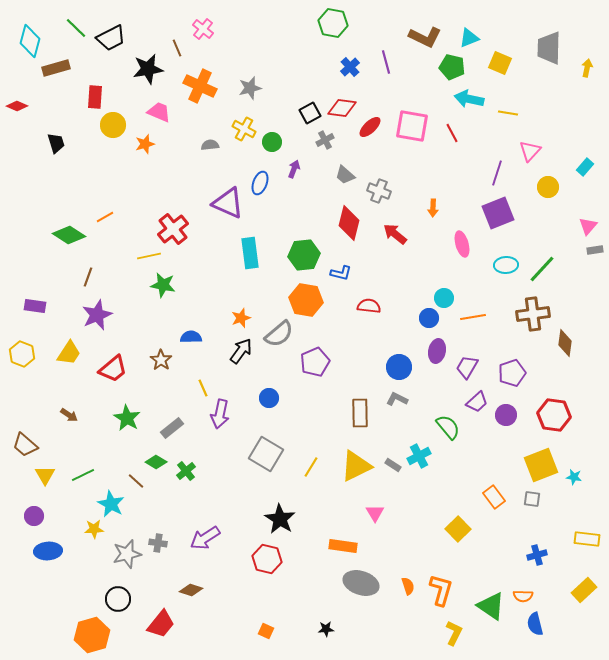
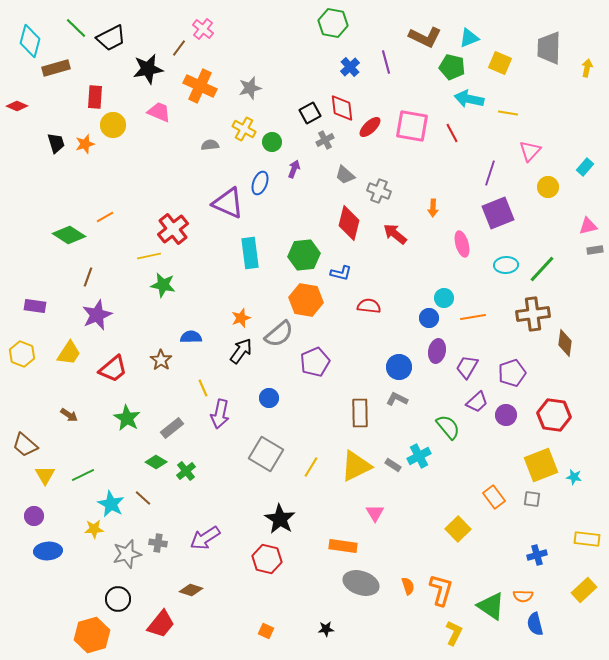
brown line at (177, 48): moved 2 px right; rotated 60 degrees clockwise
red diamond at (342, 108): rotated 76 degrees clockwise
orange star at (145, 144): moved 60 px left
purple line at (497, 173): moved 7 px left
pink triangle at (588, 226): rotated 36 degrees clockwise
brown line at (136, 481): moved 7 px right, 17 px down
